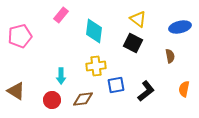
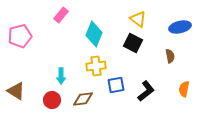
cyan diamond: moved 3 px down; rotated 15 degrees clockwise
